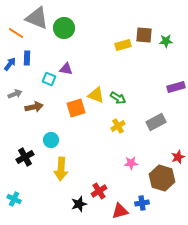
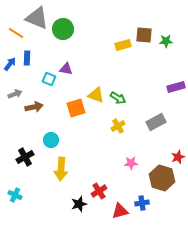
green circle: moved 1 px left, 1 px down
cyan cross: moved 1 px right, 4 px up
